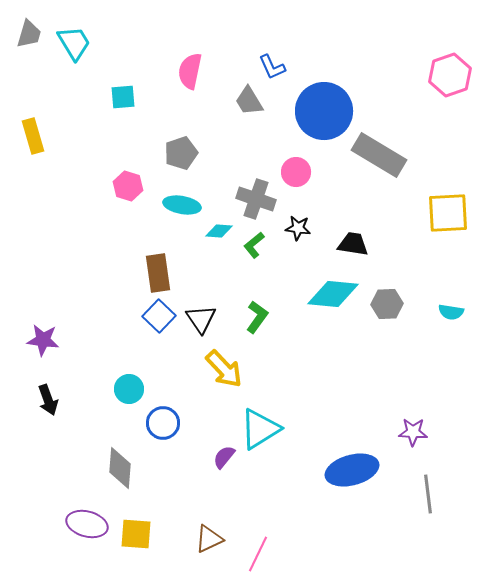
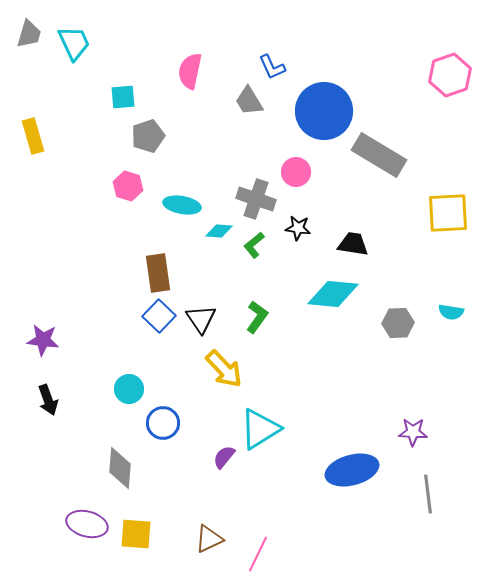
cyan trapezoid at (74, 43): rotated 6 degrees clockwise
gray pentagon at (181, 153): moved 33 px left, 17 px up
gray hexagon at (387, 304): moved 11 px right, 19 px down
